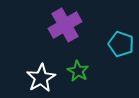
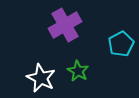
cyan pentagon: rotated 25 degrees clockwise
white star: rotated 16 degrees counterclockwise
